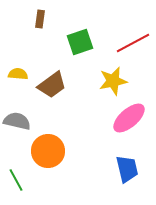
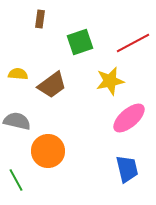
yellow star: moved 3 px left
